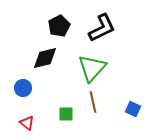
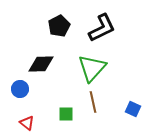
black diamond: moved 4 px left, 6 px down; rotated 12 degrees clockwise
blue circle: moved 3 px left, 1 px down
